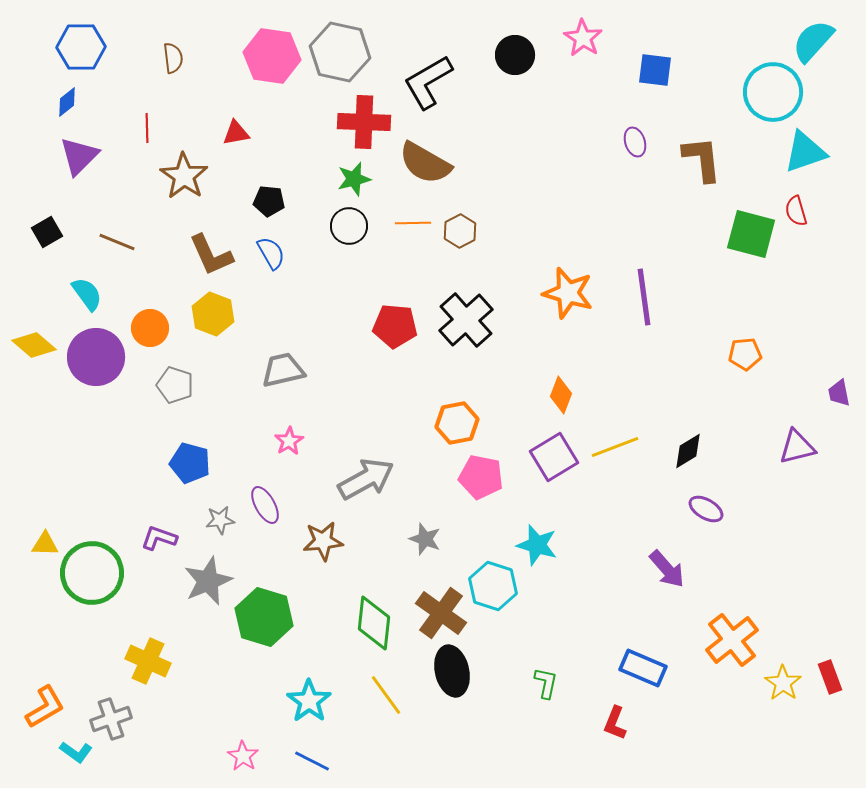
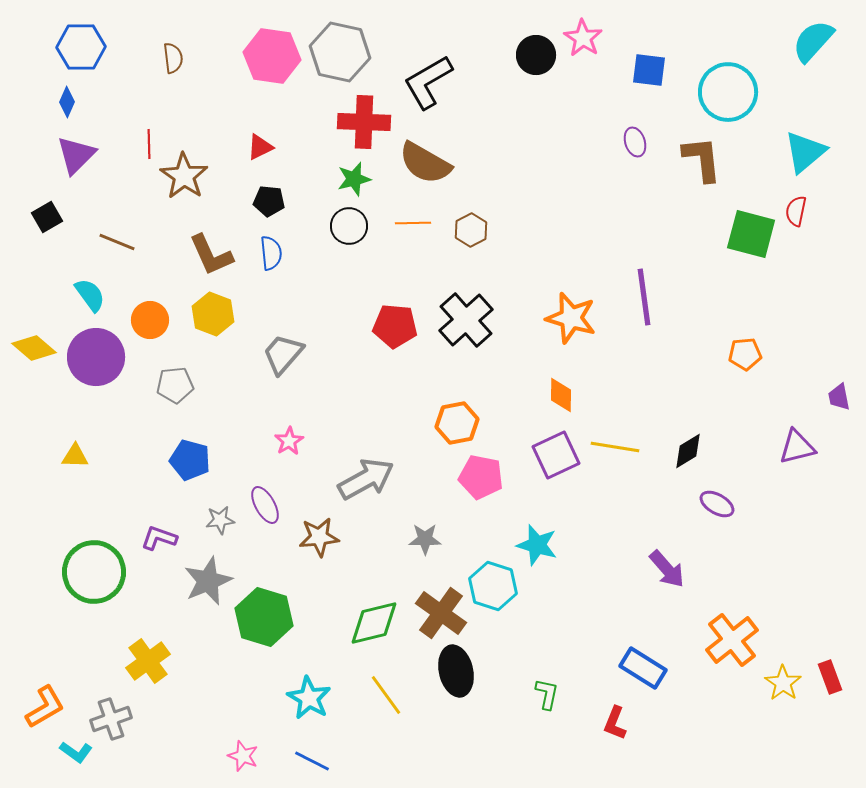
black circle at (515, 55): moved 21 px right
blue square at (655, 70): moved 6 px left
cyan circle at (773, 92): moved 45 px left
blue diamond at (67, 102): rotated 28 degrees counterclockwise
red line at (147, 128): moved 2 px right, 16 px down
red triangle at (236, 133): moved 24 px right, 14 px down; rotated 16 degrees counterclockwise
cyan triangle at (805, 152): rotated 21 degrees counterclockwise
purple triangle at (79, 156): moved 3 px left, 1 px up
red semicircle at (796, 211): rotated 28 degrees clockwise
brown hexagon at (460, 231): moved 11 px right, 1 px up
black square at (47, 232): moved 15 px up
blue semicircle at (271, 253): rotated 24 degrees clockwise
orange star at (568, 293): moved 3 px right, 25 px down
cyan semicircle at (87, 294): moved 3 px right, 1 px down
orange circle at (150, 328): moved 8 px up
yellow diamond at (34, 345): moved 3 px down
gray trapezoid at (283, 370): moved 16 px up; rotated 36 degrees counterclockwise
gray pentagon at (175, 385): rotated 24 degrees counterclockwise
purple trapezoid at (839, 393): moved 4 px down
orange diamond at (561, 395): rotated 21 degrees counterclockwise
yellow line at (615, 447): rotated 30 degrees clockwise
purple square at (554, 457): moved 2 px right, 2 px up; rotated 6 degrees clockwise
blue pentagon at (190, 463): moved 3 px up
purple ellipse at (706, 509): moved 11 px right, 5 px up
gray star at (425, 539): rotated 20 degrees counterclockwise
brown star at (323, 541): moved 4 px left, 4 px up
yellow triangle at (45, 544): moved 30 px right, 88 px up
green circle at (92, 573): moved 2 px right, 1 px up
green diamond at (374, 623): rotated 70 degrees clockwise
yellow cross at (148, 661): rotated 30 degrees clockwise
blue rectangle at (643, 668): rotated 9 degrees clockwise
black ellipse at (452, 671): moved 4 px right
green L-shape at (546, 683): moved 1 px right, 11 px down
cyan star at (309, 701): moved 3 px up; rotated 6 degrees counterclockwise
pink star at (243, 756): rotated 12 degrees counterclockwise
